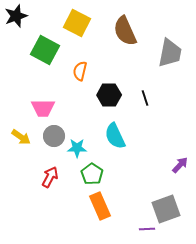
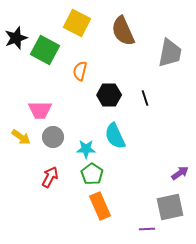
black star: moved 22 px down
brown semicircle: moved 2 px left
pink trapezoid: moved 3 px left, 2 px down
gray circle: moved 1 px left, 1 px down
cyan star: moved 9 px right, 1 px down
purple arrow: moved 8 px down; rotated 12 degrees clockwise
gray square: moved 4 px right, 2 px up; rotated 8 degrees clockwise
